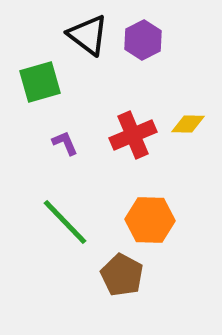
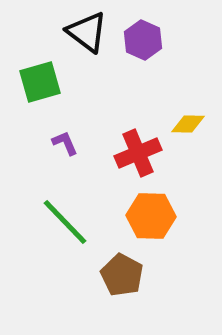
black triangle: moved 1 px left, 3 px up
purple hexagon: rotated 9 degrees counterclockwise
red cross: moved 5 px right, 18 px down
orange hexagon: moved 1 px right, 4 px up
